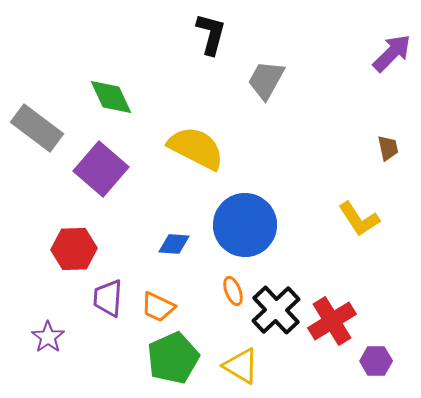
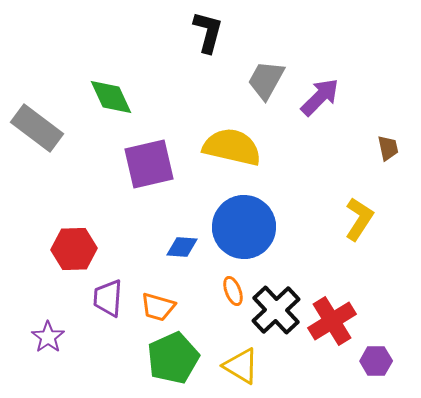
black L-shape: moved 3 px left, 2 px up
purple arrow: moved 72 px left, 44 px down
yellow semicircle: moved 36 px right, 1 px up; rotated 14 degrees counterclockwise
purple square: moved 48 px right, 5 px up; rotated 36 degrees clockwise
yellow L-shape: rotated 114 degrees counterclockwise
blue circle: moved 1 px left, 2 px down
blue diamond: moved 8 px right, 3 px down
orange trapezoid: rotated 9 degrees counterclockwise
